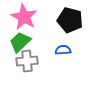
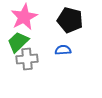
pink star: rotated 16 degrees clockwise
green trapezoid: moved 2 px left
gray cross: moved 2 px up
